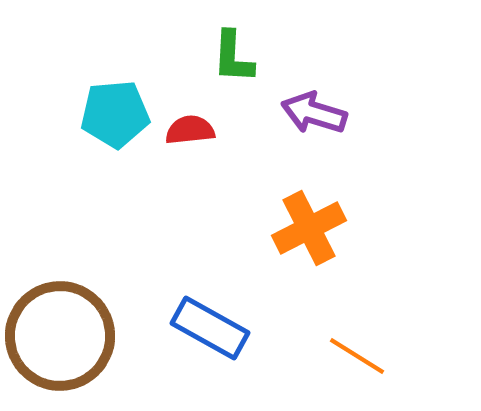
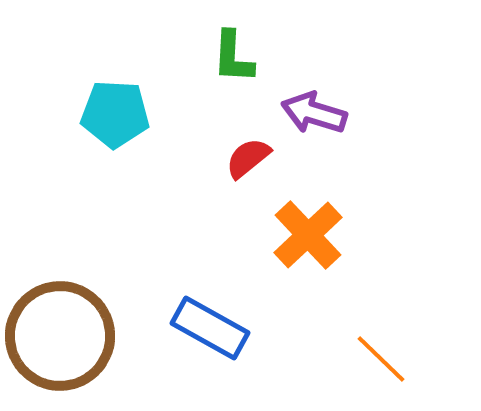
cyan pentagon: rotated 8 degrees clockwise
red semicircle: moved 58 px right, 28 px down; rotated 33 degrees counterclockwise
orange cross: moved 1 px left, 7 px down; rotated 16 degrees counterclockwise
orange line: moved 24 px right, 3 px down; rotated 12 degrees clockwise
